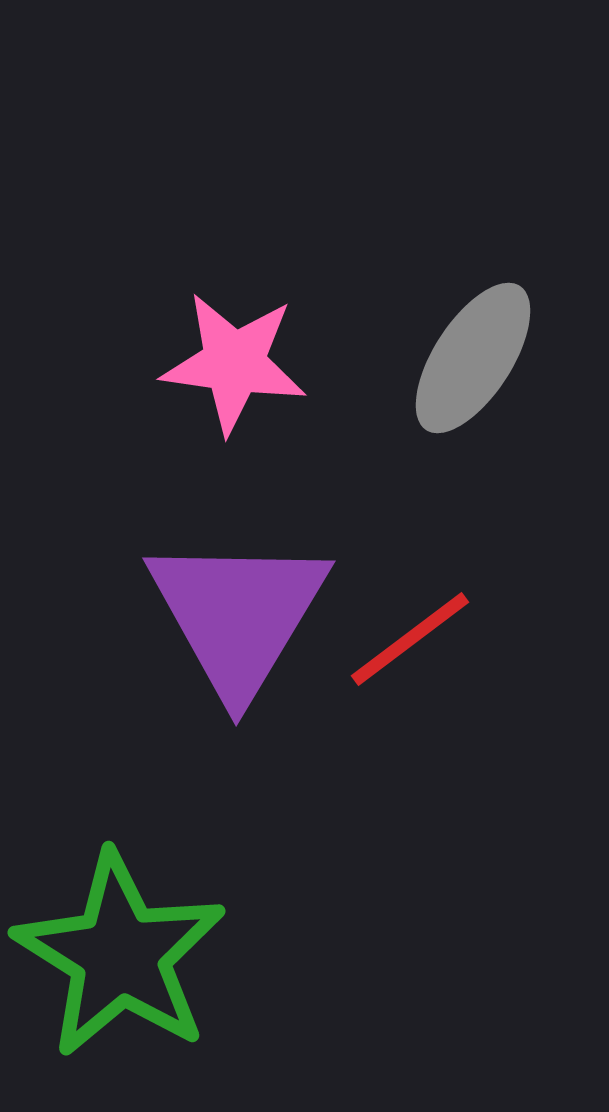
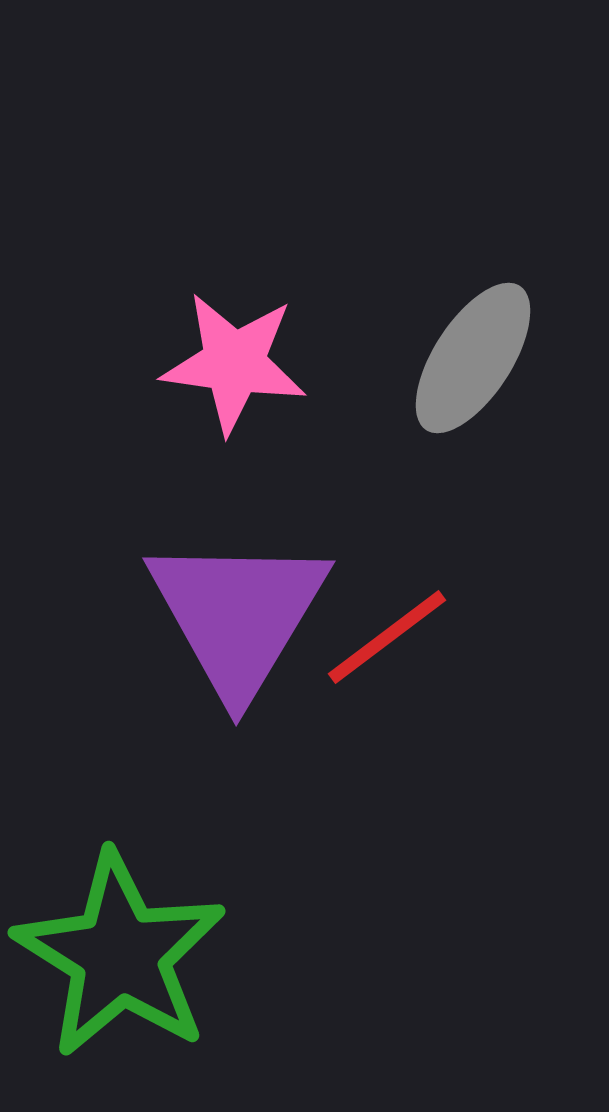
red line: moved 23 px left, 2 px up
